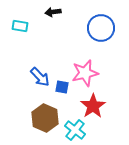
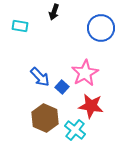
black arrow: moved 1 px right; rotated 63 degrees counterclockwise
pink star: rotated 16 degrees counterclockwise
blue square: rotated 32 degrees clockwise
red star: moved 2 px left; rotated 30 degrees counterclockwise
